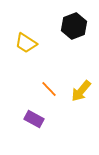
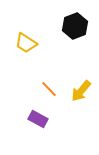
black hexagon: moved 1 px right
purple rectangle: moved 4 px right
